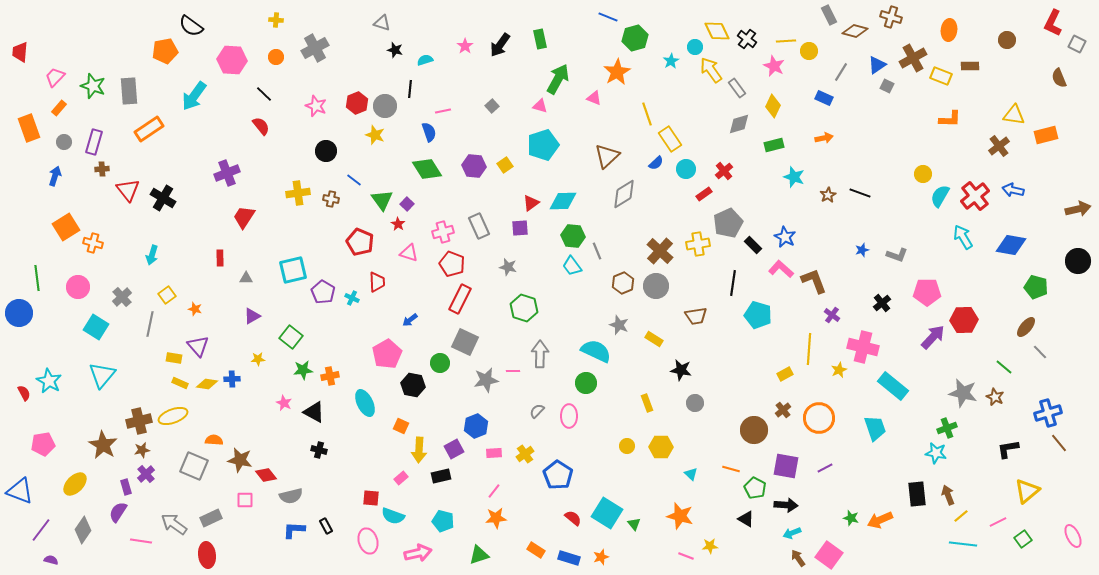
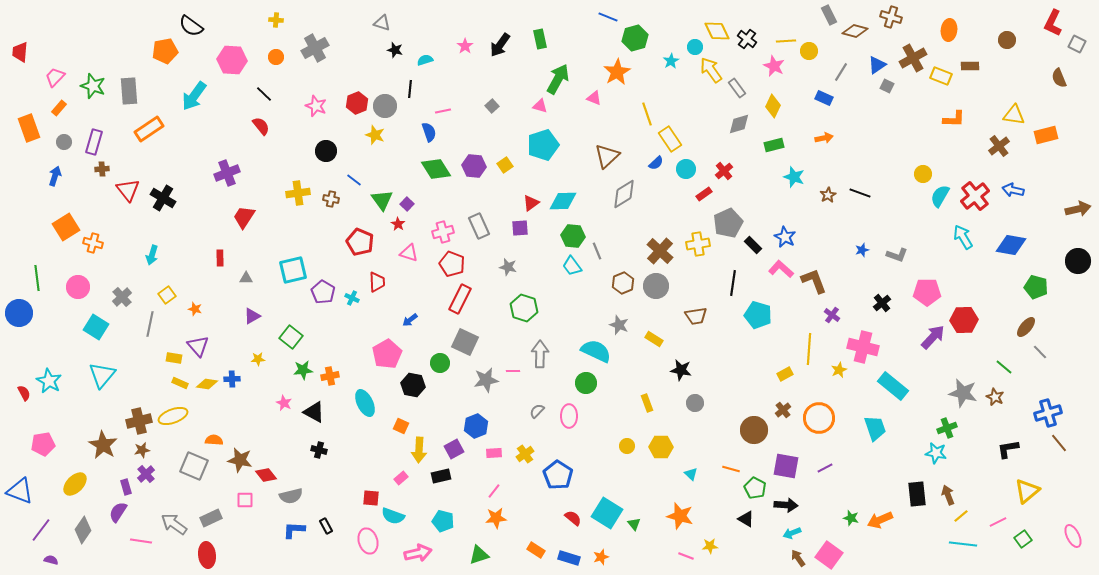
orange L-shape at (950, 119): moved 4 px right
green diamond at (427, 169): moved 9 px right
